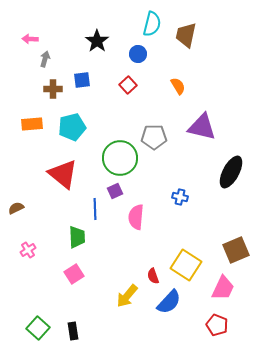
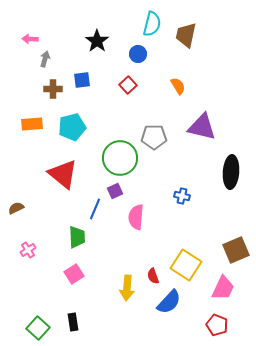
black ellipse: rotated 24 degrees counterclockwise
blue cross: moved 2 px right, 1 px up
blue line: rotated 25 degrees clockwise
yellow arrow: moved 8 px up; rotated 35 degrees counterclockwise
black rectangle: moved 9 px up
